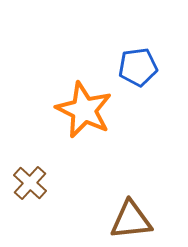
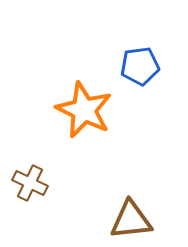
blue pentagon: moved 2 px right, 1 px up
brown cross: rotated 16 degrees counterclockwise
